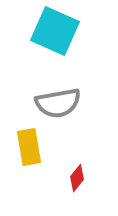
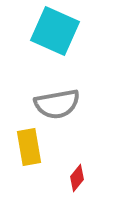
gray semicircle: moved 1 px left, 1 px down
